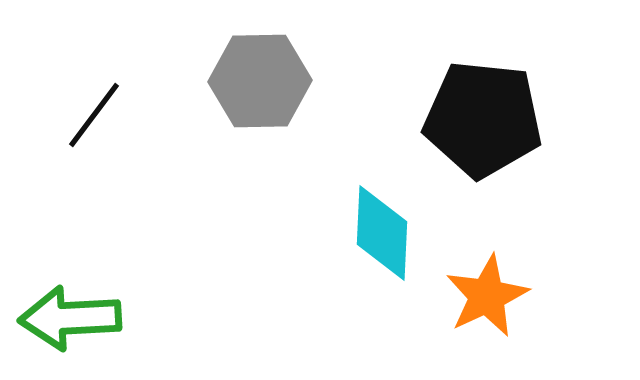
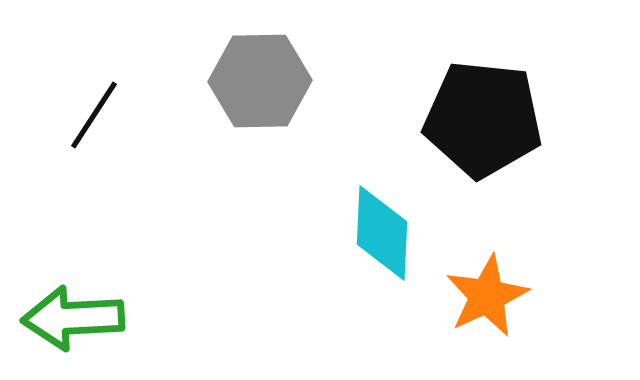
black line: rotated 4 degrees counterclockwise
green arrow: moved 3 px right
